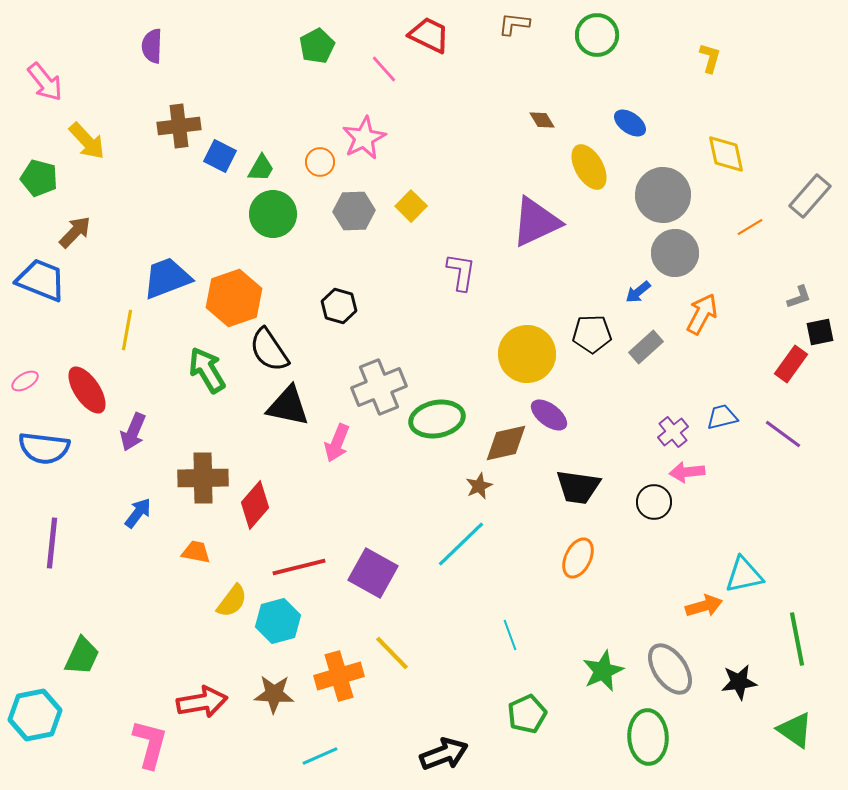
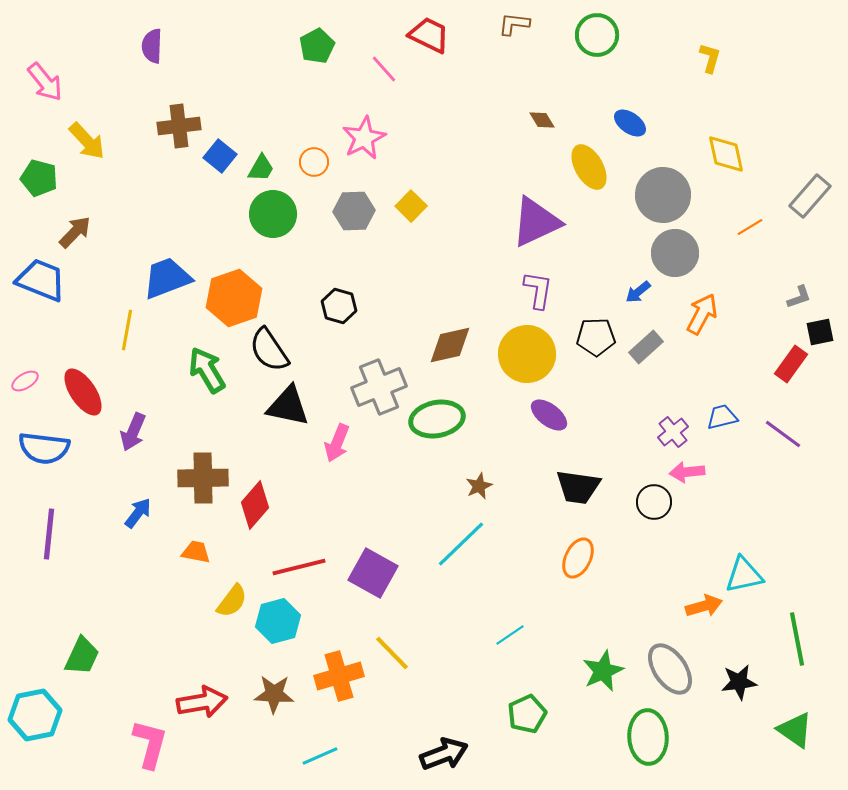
blue square at (220, 156): rotated 12 degrees clockwise
orange circle at (320, 162): moved 6 px left
purple L-shape at (461, 272): moved 77 px right, 18 px down
black pentagon at (592, 334): moved 4 px right, 3 px down
red ellipse at (87, 390): moved 4 px left, 2 px down
brown diamond at (506, 443): moved 56 px left, 98 px up
purple line at (52, 543): moved 3 px left, 9 px up
cyan line at (510, 635): rotated 76 degrees clockwise
